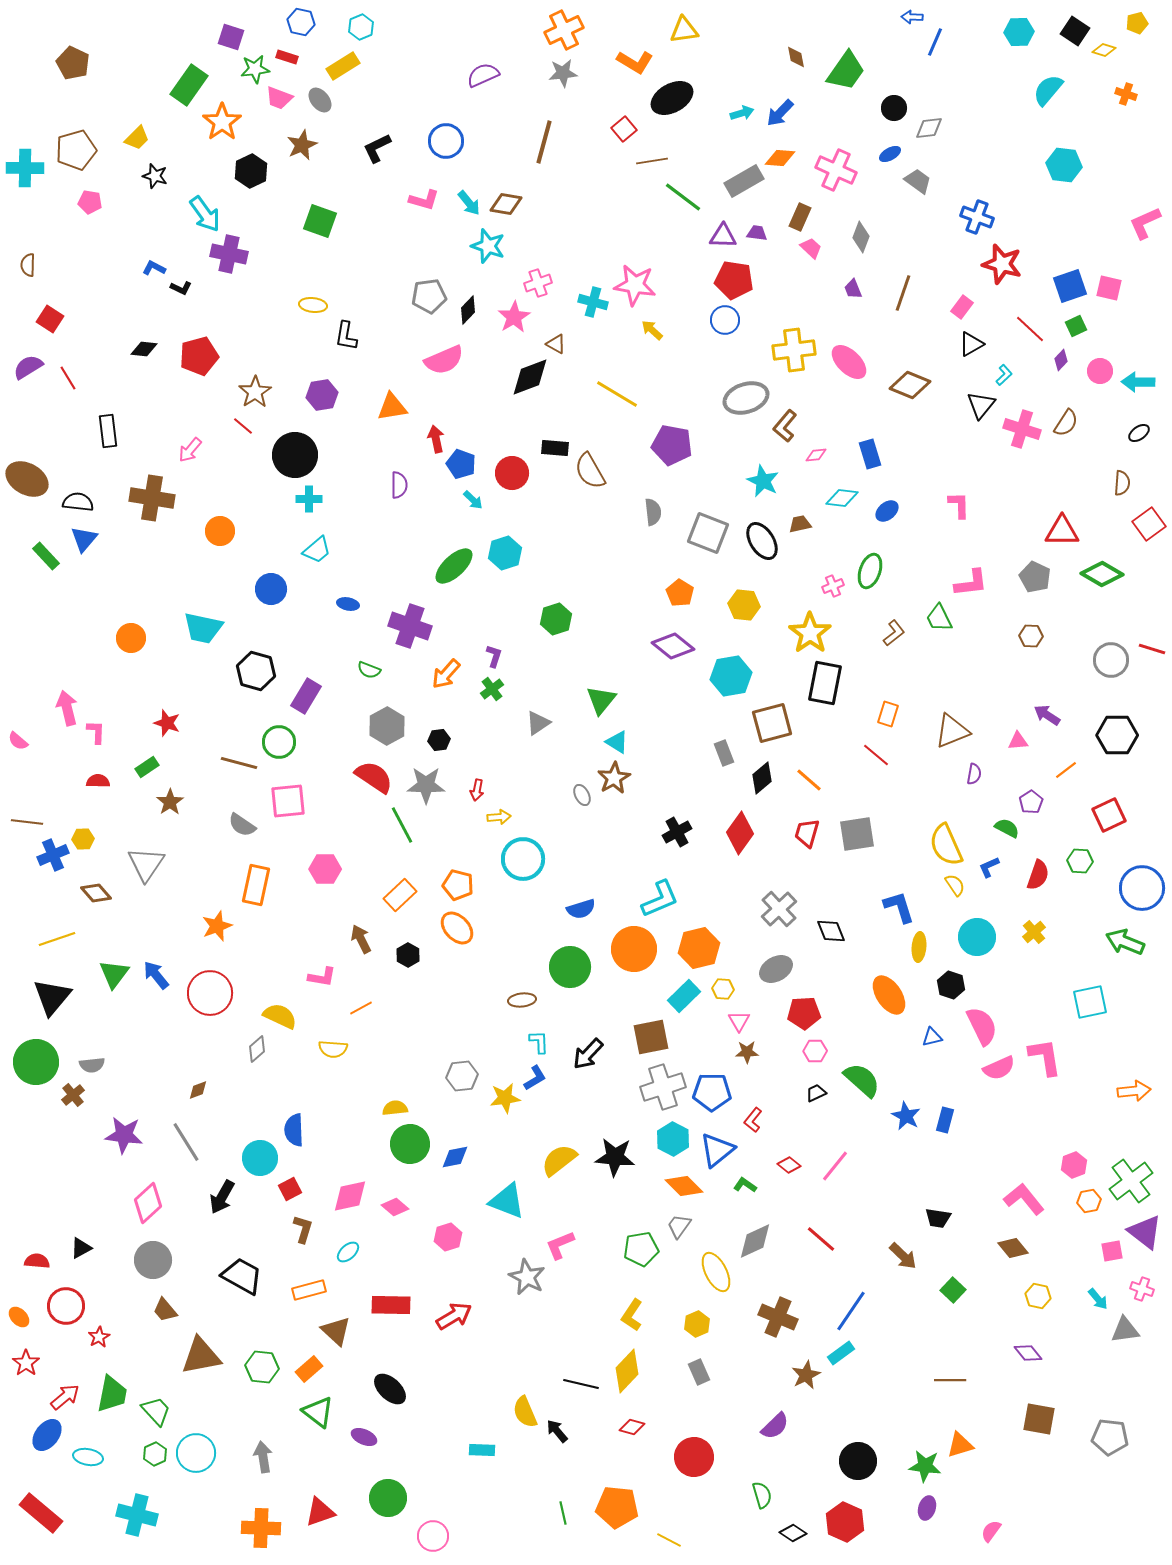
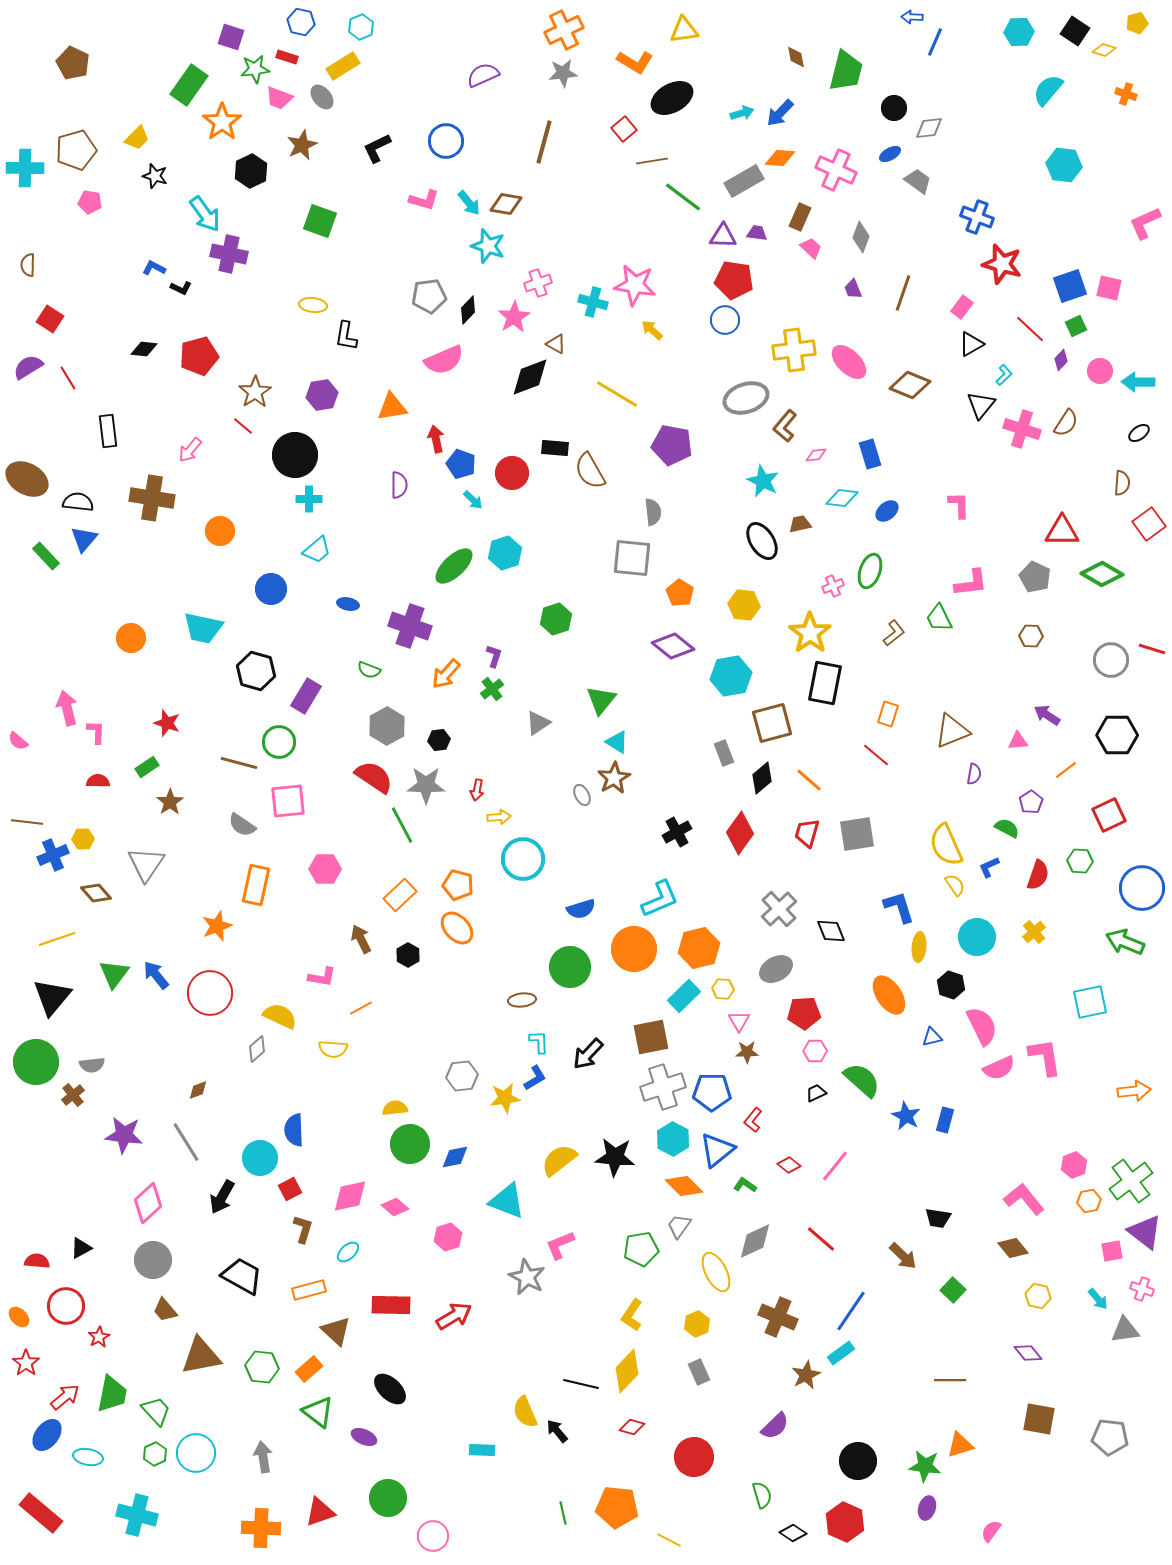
green trapezoid at (846, 71): rotated 21 degrees counterclockwise
gray ellipse at (320, 100): moved 2 px right, 3 px up
gray square at (708, 533): moved 76 px left, 25 px down; rotated 15 degrees counterclockwise
